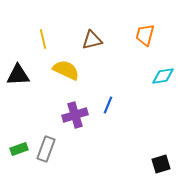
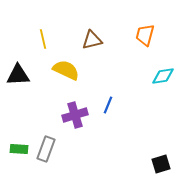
green rectangle: rotated 24 degrees clockwise
